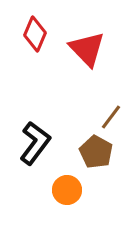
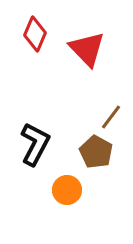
black L-shape: moved 1 px down; rotated 9 degrees counterclockwise
